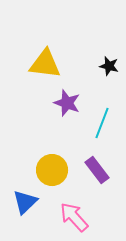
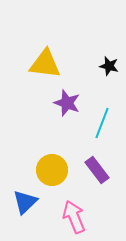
pink arrow: rotated 20 degrees clockwise
